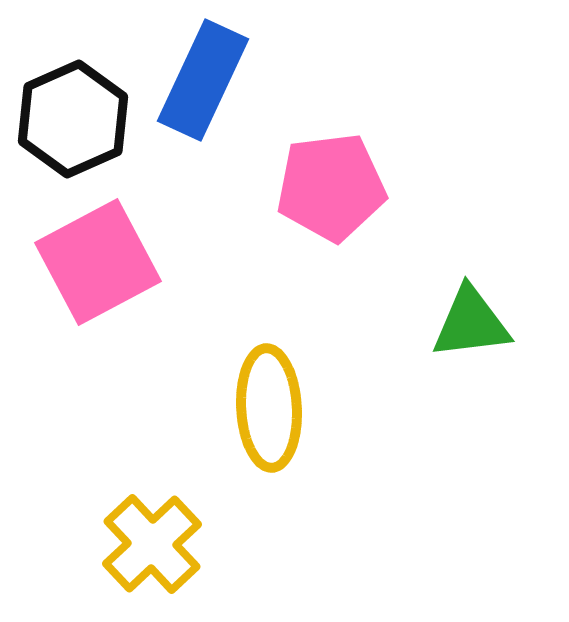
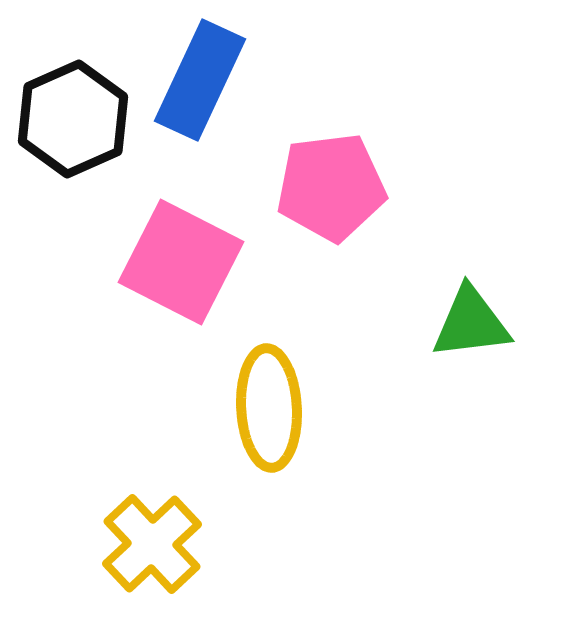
blue rectangle: moved 3 px left
pink square: moved 83 px right; rotated 35 degrees counterclockwise
